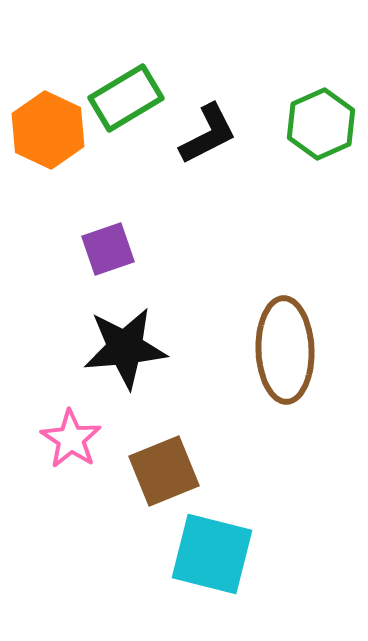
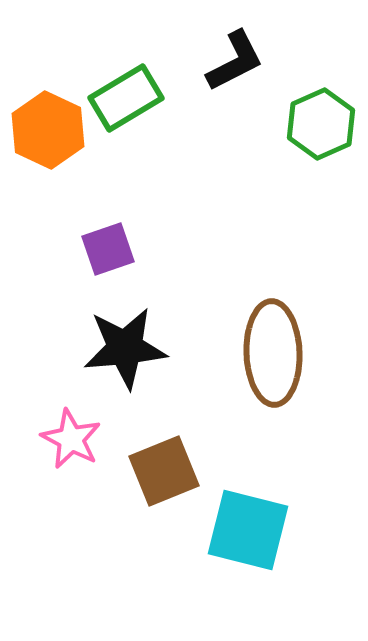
black L-shape: moved 27 px right, 73 px up
brown ellipse: moved 12 px left, 3 px down
pink star: rotated 6 degrees counterclockwise
cyan square: moved 36 px right, 24 px up
